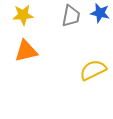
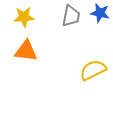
yellow star: moved 1 px right, 2 px down
orange triangle: rotated 20 degrees clockwise
